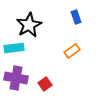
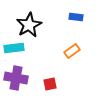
blue rectangle: rotated 64 degrees counterclockwise
red square: moved 5 px right; rotated 24 degrees clockwise
